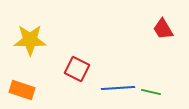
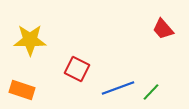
red trapezoid: rotated 10 degrees counterclockwise
blue line: rotated 16 degrees counterclockwise
green line: rotated 60 degrees counterclockwise
